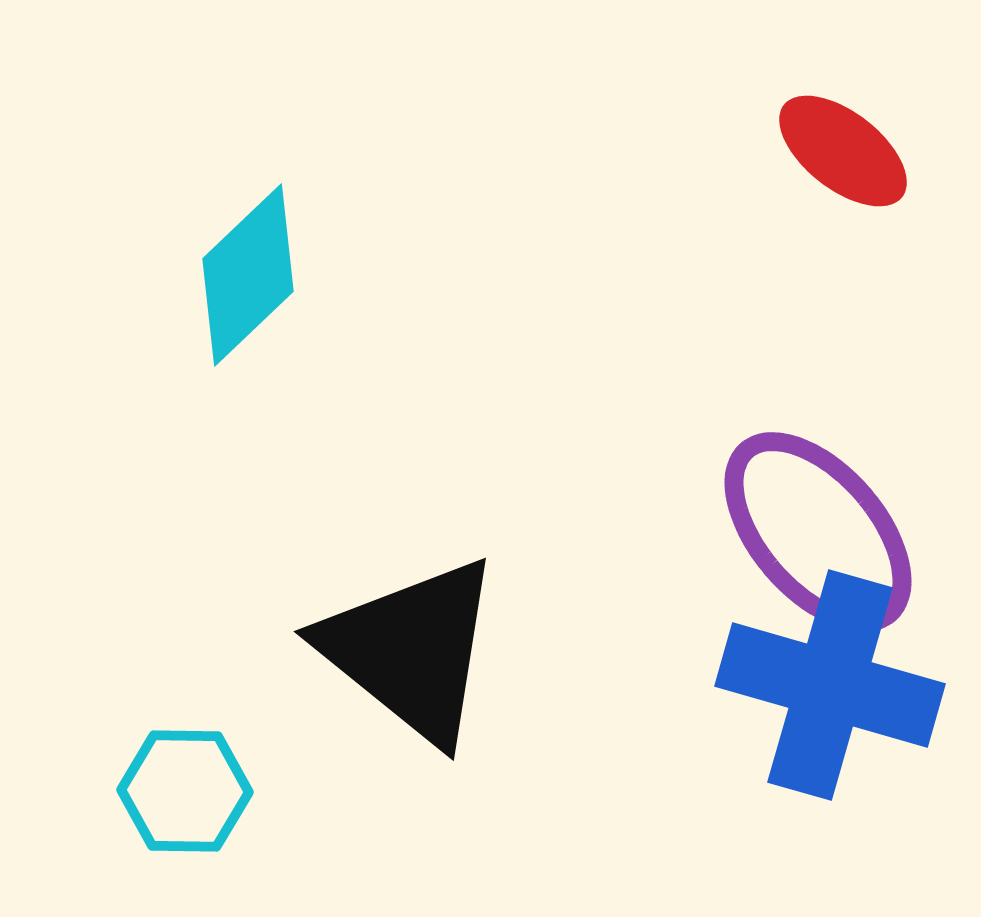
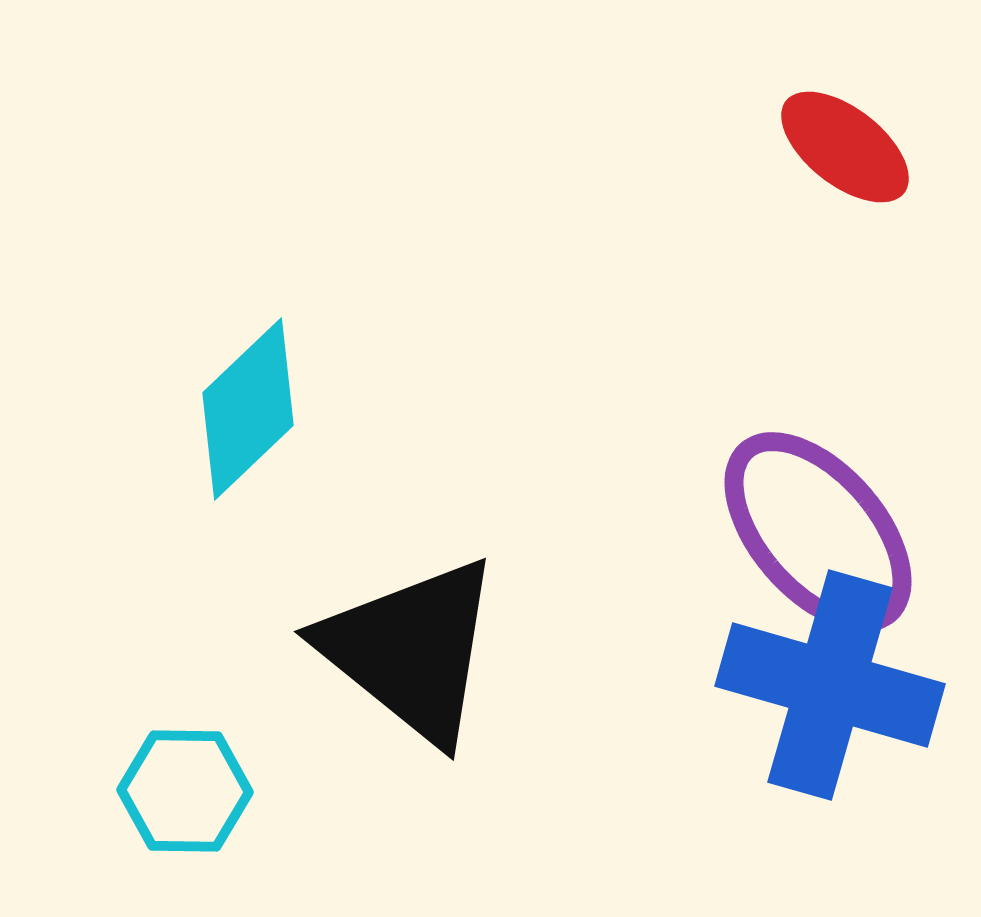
red ellipse: moved 2 px right, 4 px up
cyan diamond: moved 134 px down
